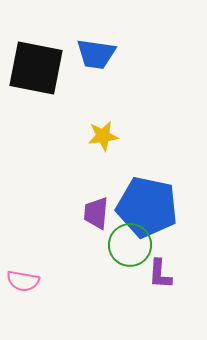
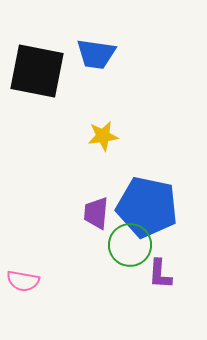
black square: moved 1 px right, 3 px down
